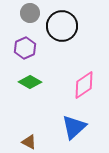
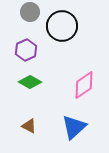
gray circle: moved 1 px up
purple hexagon: moved 1 px right, 2 px down
brown triangle: moved 16 px up
